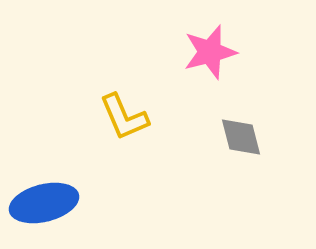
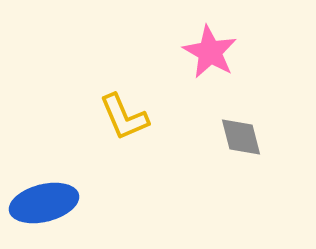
pink star: rotated 28 degrees counterclockwise
